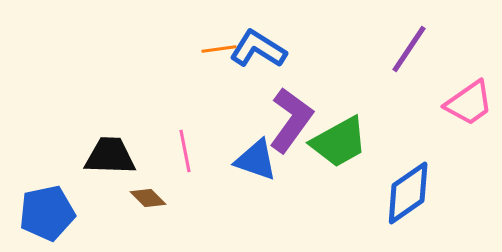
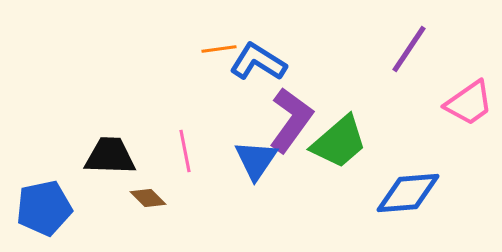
blue L-shape: moved 13 px down
green trapezoid: rotated 12 degrees counterclockwise
blue triangle: rotated 45 degrees clockwise
blue diamond: rotated 30 degrees clockwise
blue pentagon: moved 3 px left, 5 px up
